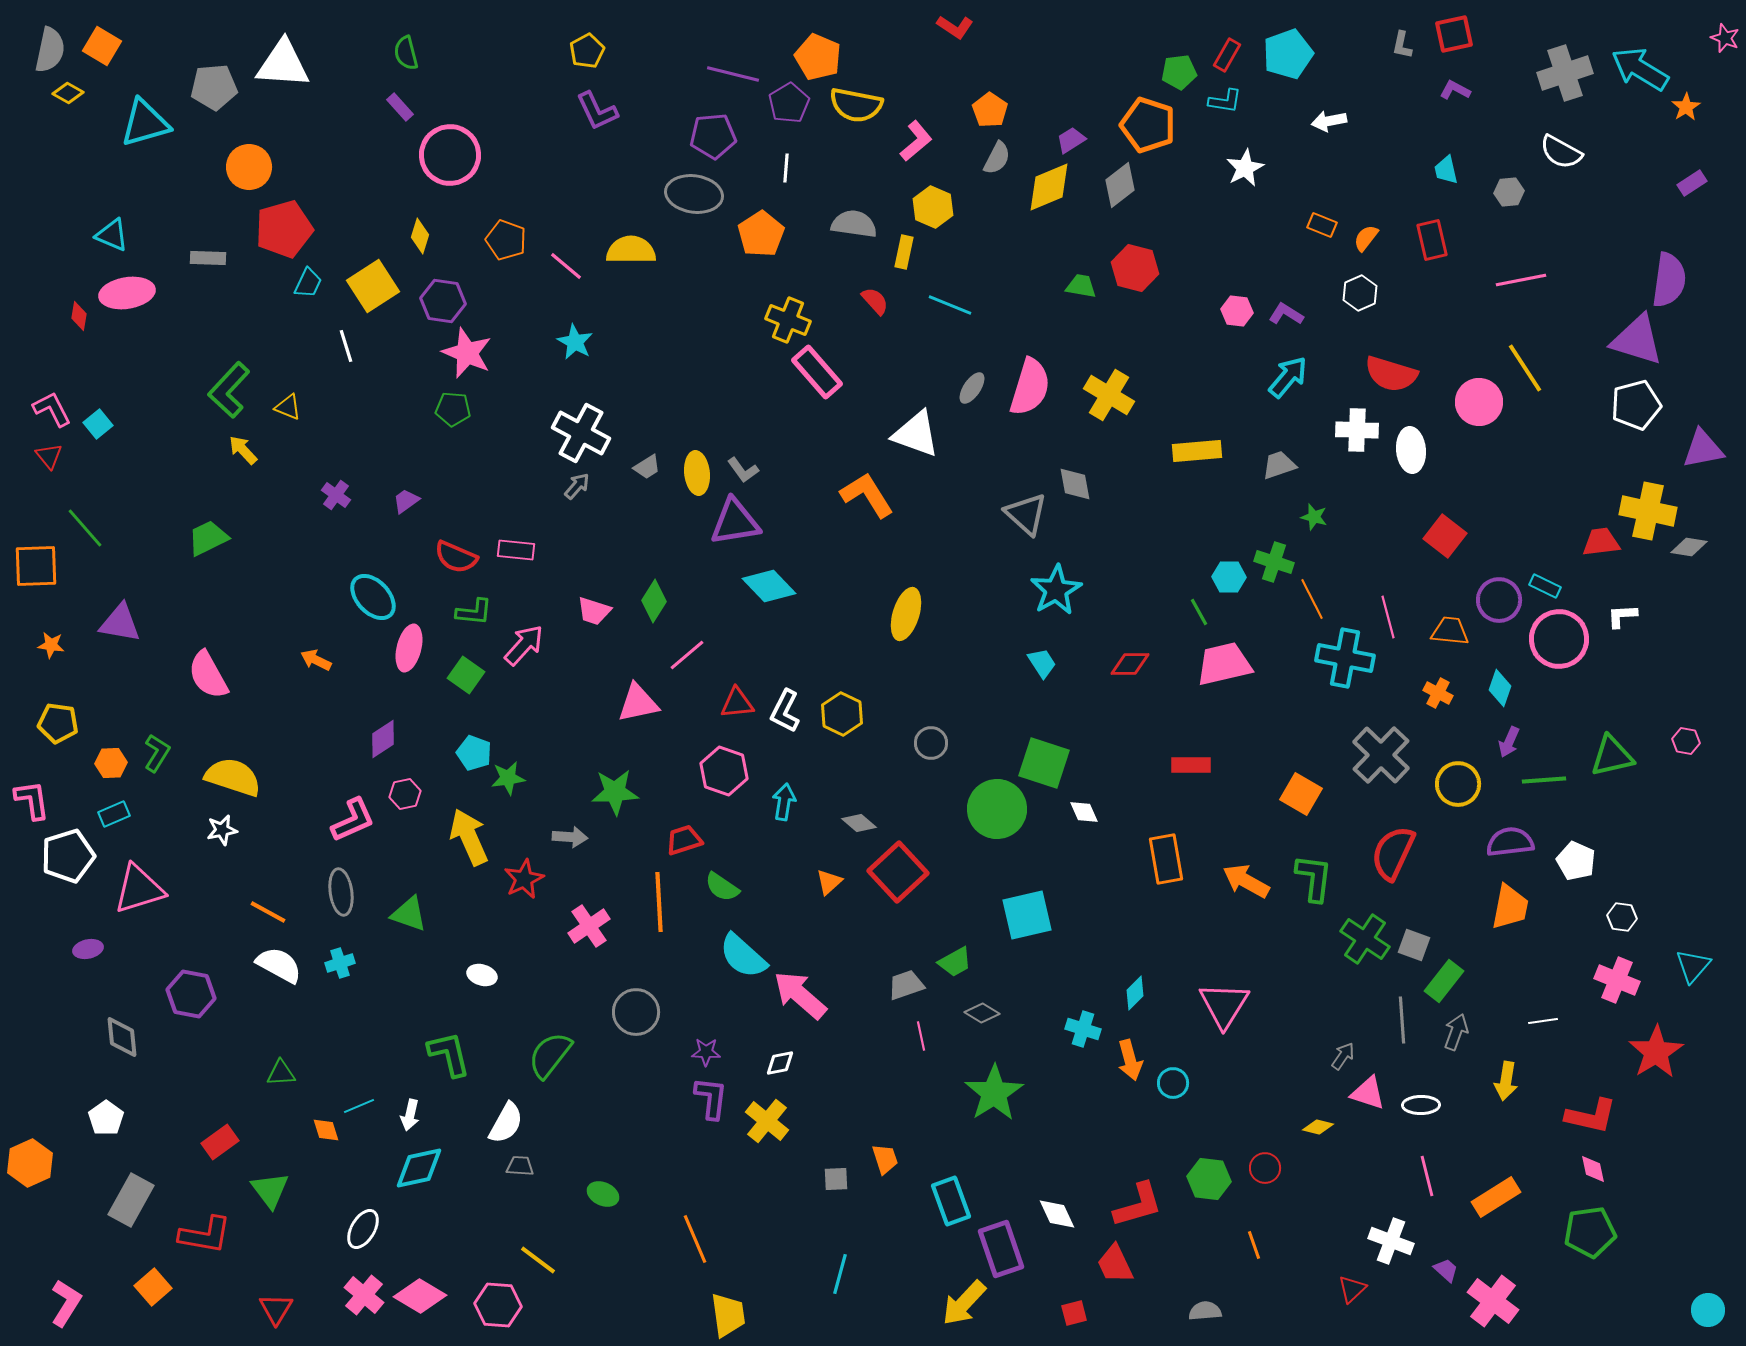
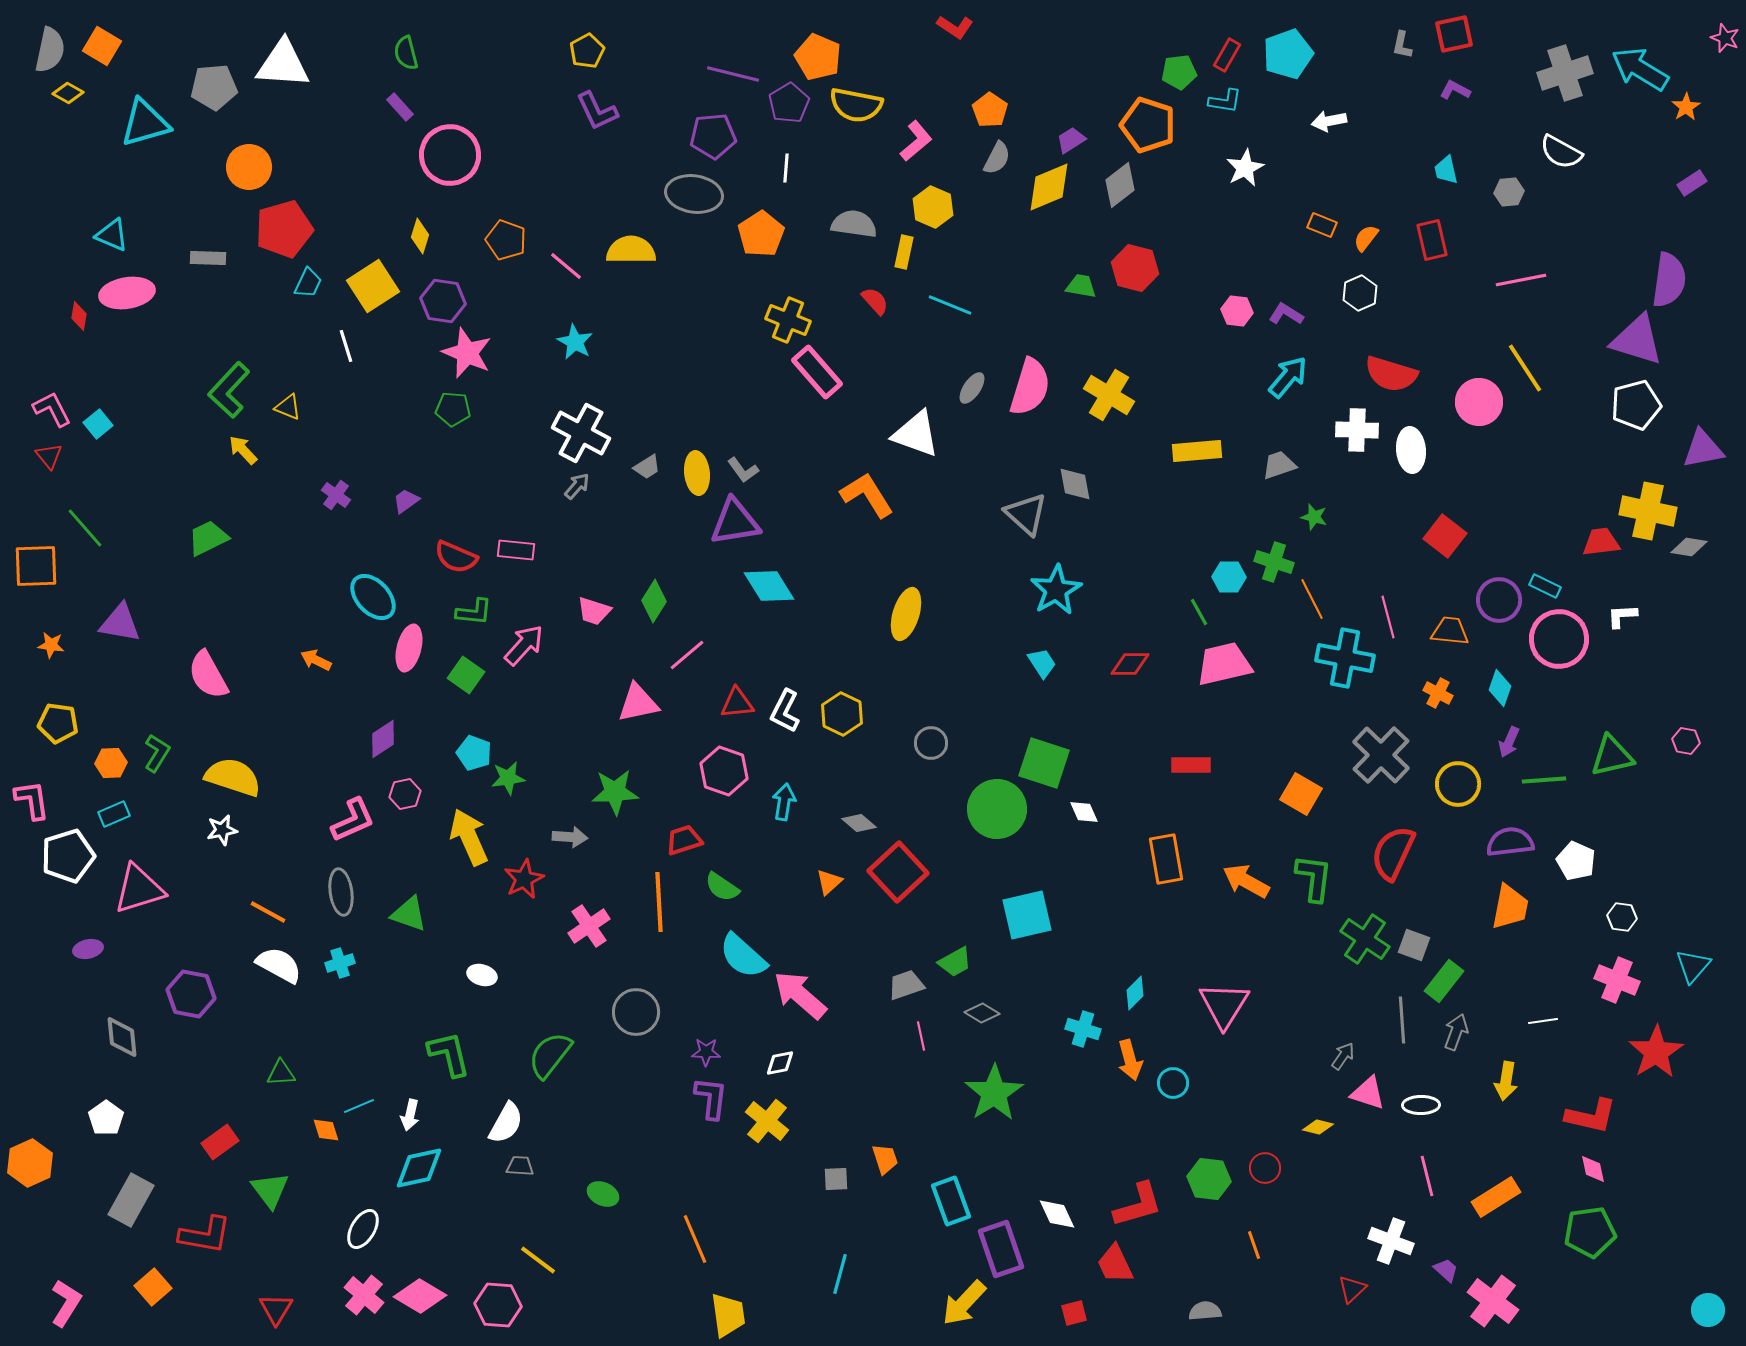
cyan diamond at (769, 586): rotated 12 degrees clockwise
